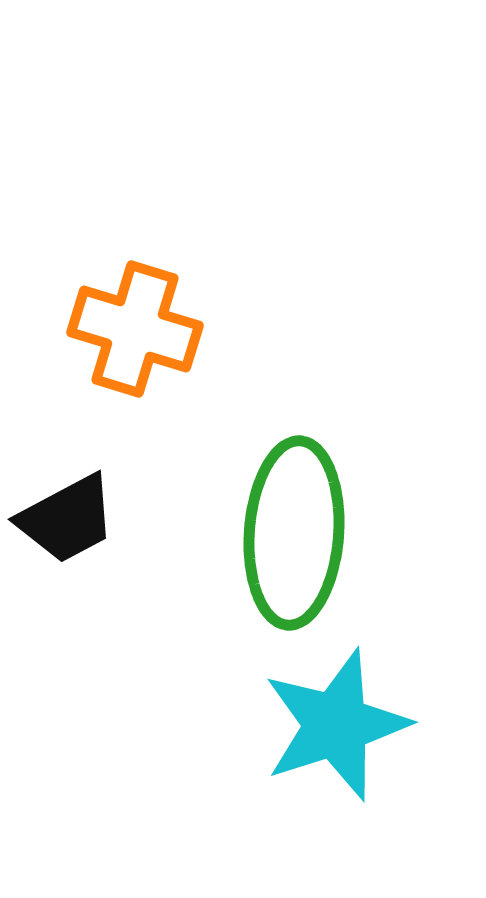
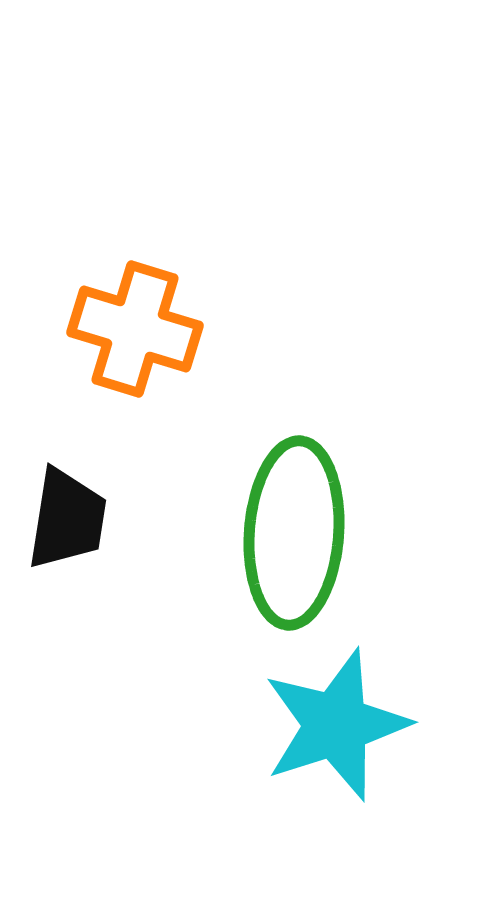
black trapezoid: rotated 53 degrees counterclockwise
